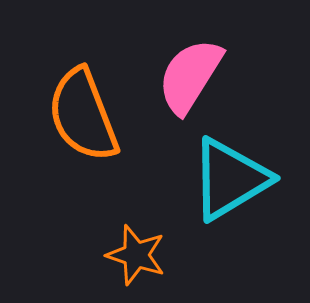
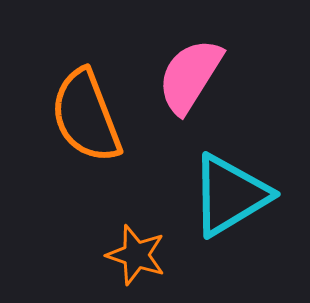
orange semicircle: moved 3 px right, 1 px down
cyan triangle: moved 16 px down
